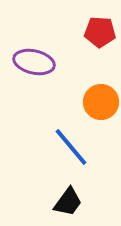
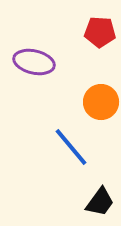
black trapezoid: moved 32 px right
